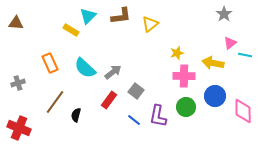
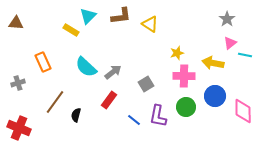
gray star: moved 3 px right, 5 px down
yellow triangle: rotated 48 degrees counterclockwise
orange rectangle: moved 7 px left, 1 px up
cyan semicircle: moved 1 px right, 1 px up
gray square: moved 10 px right, 7 px up; rotated 21 degrees clockwise
